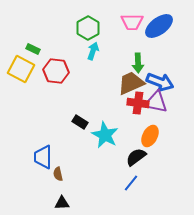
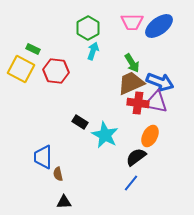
green arrow: moved 6 px left; rotated 30 degrees counterclockwise
black triangle: moved 2 px right, 1 px up
